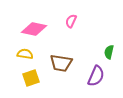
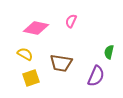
pink diamond: moved 2 px right, 1 px up
yellow semicircle: rotated 21 degrees clockwise
